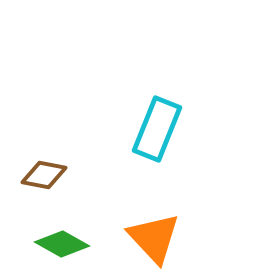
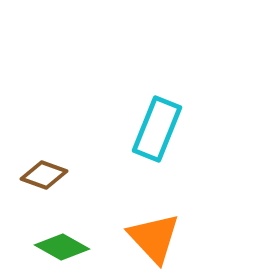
brown diamond: rotated 9 degrees clockwise
green diamond: moved 3 px down
